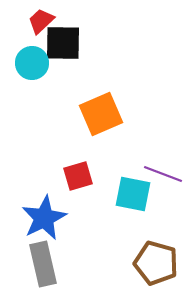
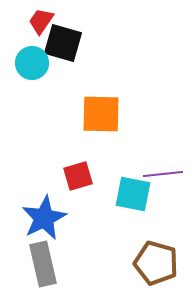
red trapezoid: rotated 12 degrees counterclockwise
black square: rotated 15 degrees clockwise
orange square: rotated 24 degrees clockwise
purple line: rotated 27 degrees counterclockwise
